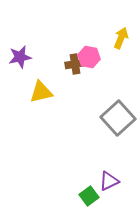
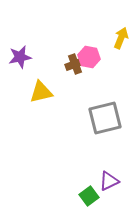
brown cross: rotated 12 degrees counterclockwise
gray square: moved 13 px left; rotated 28 degrees clockwise
